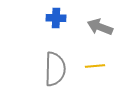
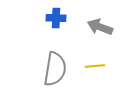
gray semicircle: rotated 8 degrees clockwise
